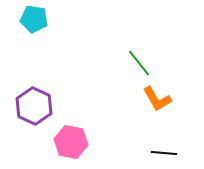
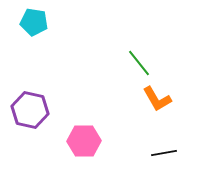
cyan pentagon: moved 3 px down
purple hexagon: moved 4 px left, 4 px down; rotated 12 degrees counterclockwise
pink hexagon: moved 13 px right, 1 px up; rotated 12 degrees counterclockwise
black line: rotated 15 degrees counterclockwise
